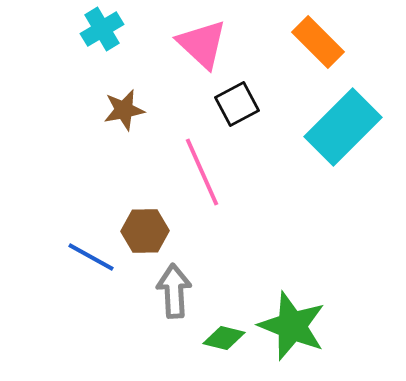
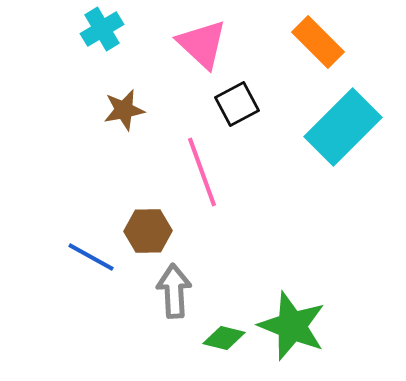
pink line: rotated 4 degrees clockwise
brown hexagon: moved 3 px right
